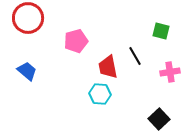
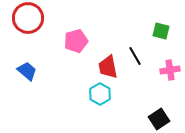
pink cross: moved 2 px up
cyan hexagon: rotated 25 degrees clockwise
black square: rotated 10 degrees clockwise
